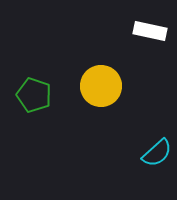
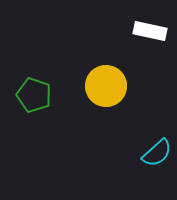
yellow circle: moved 5 px right
